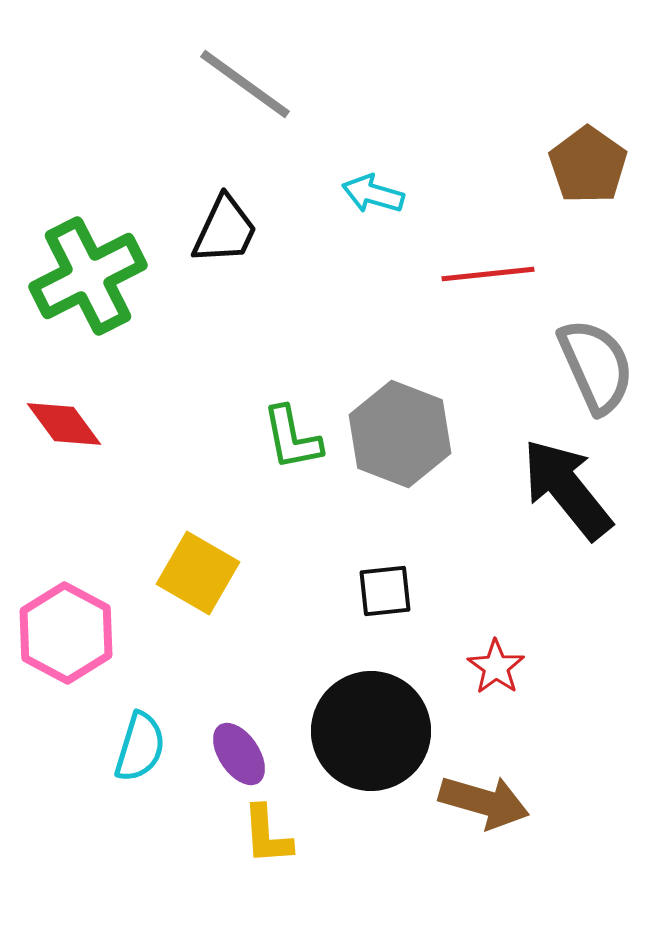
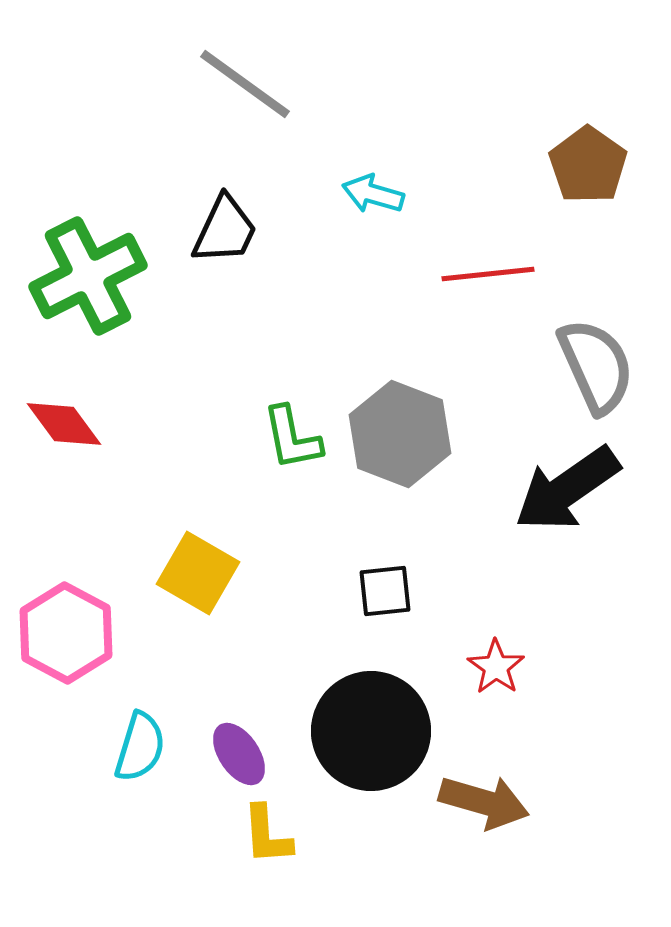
black arrow: rotated 86 degrees counterclockwise
